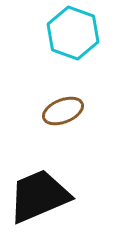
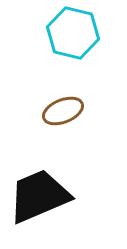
cyan hexagon: rotated 6 degrees counterclockwise
